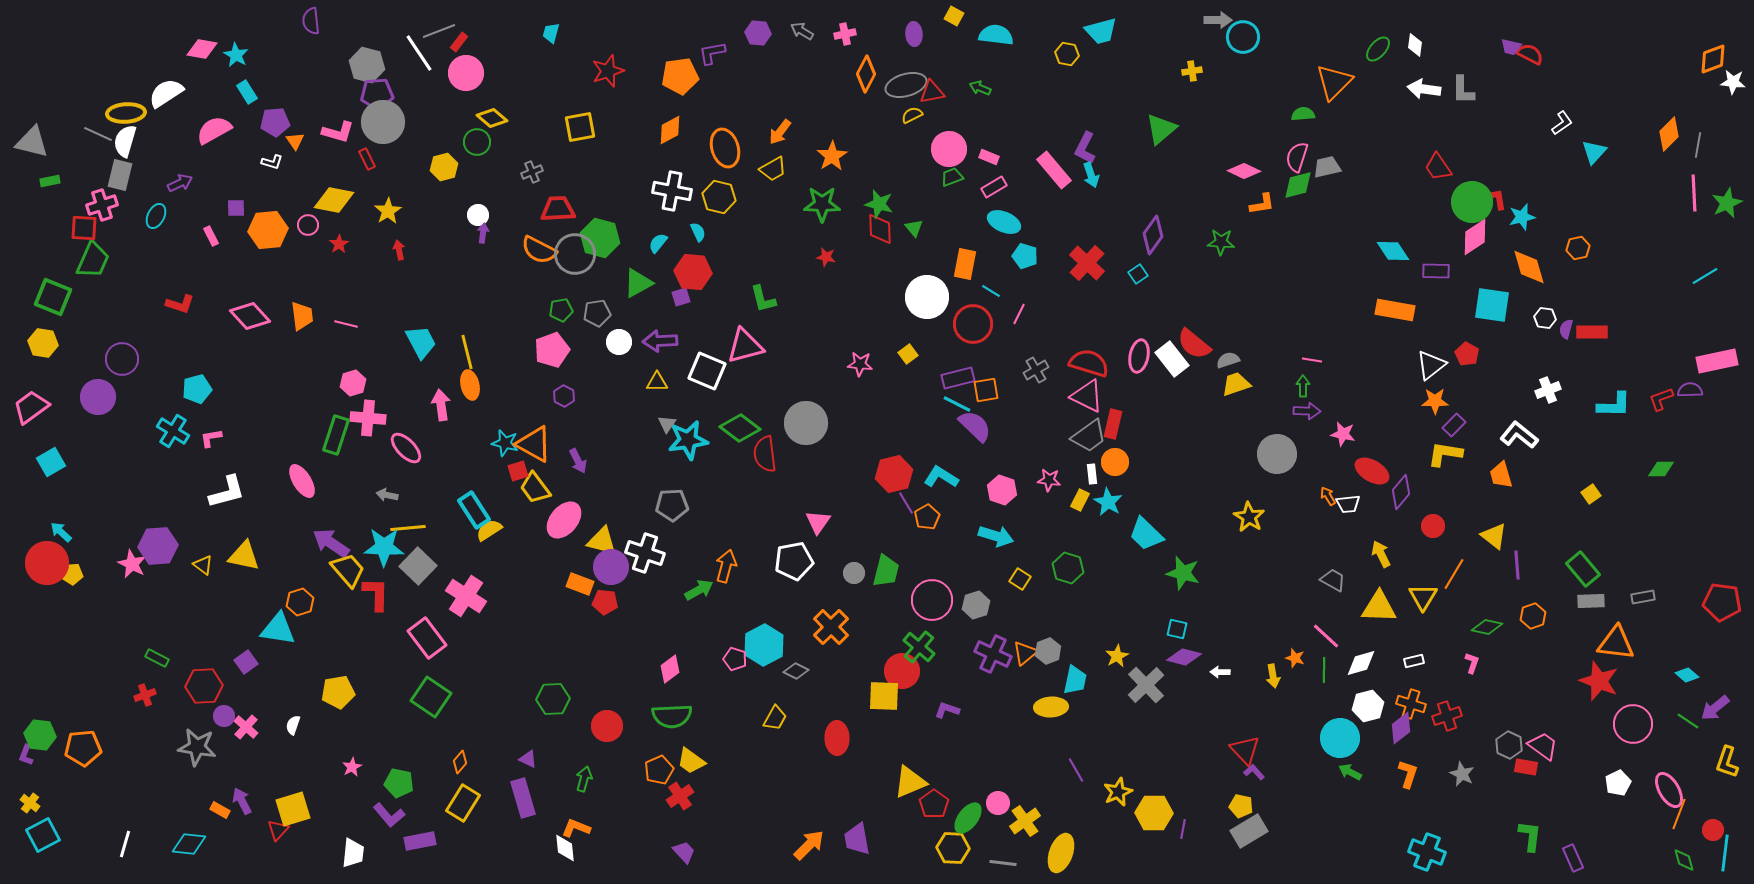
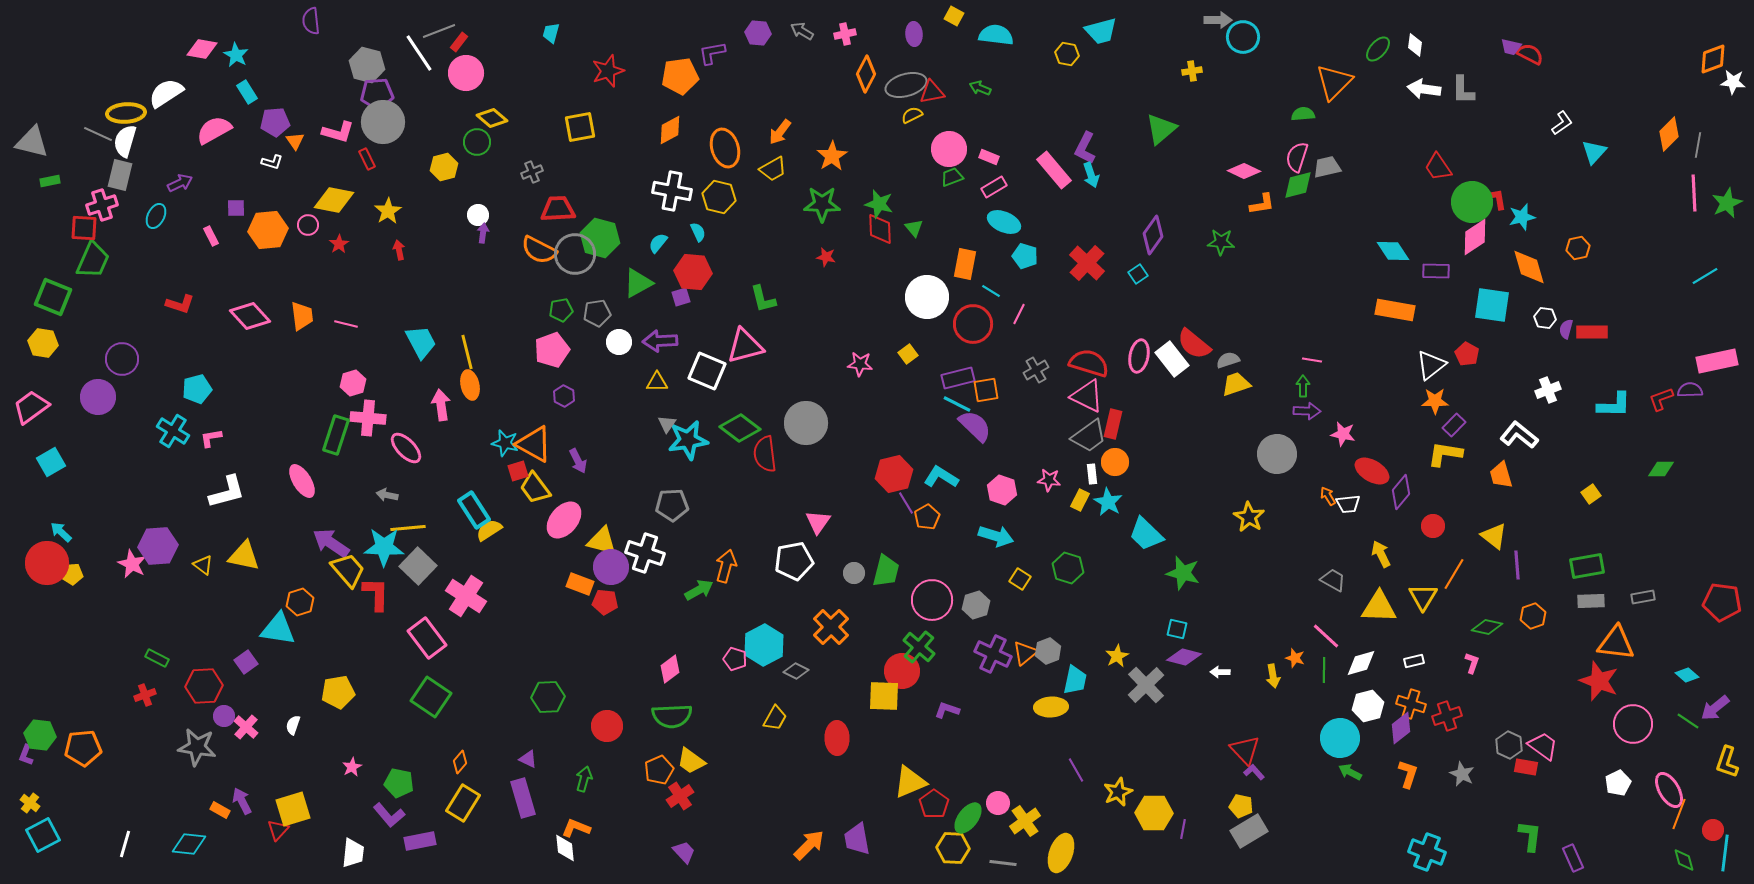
green rectangle at (1583, 569): moved 4 px right, 3 px up; rotated 60 degrees counterclockwise
green hexagon at (553, 699): moved 5 px left, 2 px up
